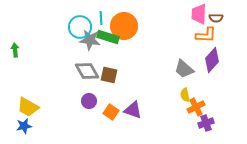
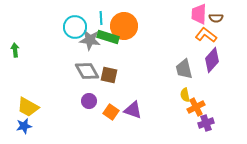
cyan circle: moved 5 px left
orange L-shape: rotated 145 degrees counterclockwise
gray trapezoid: rotated 35 degrees clockwise
